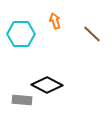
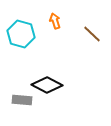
cyan hexagon: rotated 16 degrees clockwise
